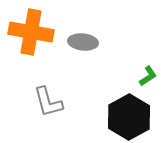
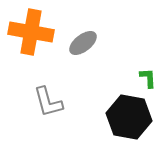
gray ellipse: moved 1 px down; rotated 44 degrees counterclockwise
green L-shape: moved 2 px down; rotated 60 degrees counterclockwise
black hexagon: rotated 21 degrees counterclockwise
